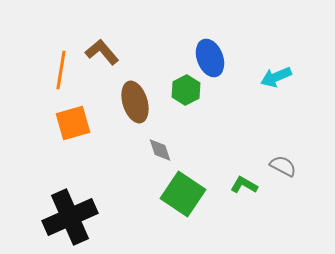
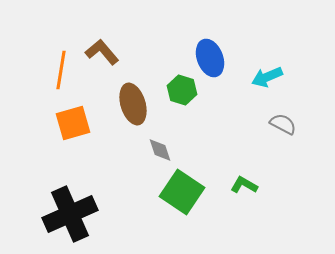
cyan arrow: moved 9 px left
green hexagon: moved 4 px left; rotated 16 degrees counterclockwise
brown ellipse: moved 2 px left, 2 px down
gray semicircle: moved 42 px up
green square: moved 1 px left, 2 px up
black cross: moved 3 px up
